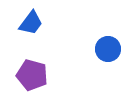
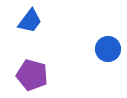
blue trapezoid: moved 1 px left, 2 px up
